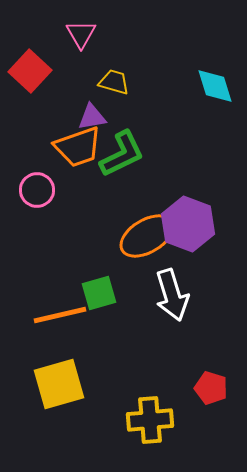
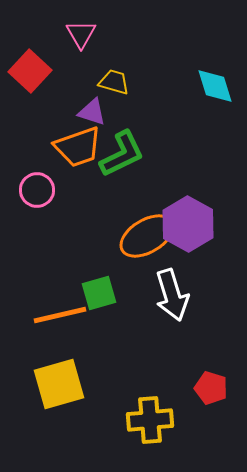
purple triangle: moved 5 px up; rotated 28 degrees clockwise
purple hexagon: rotated 8 degrees clockwise
